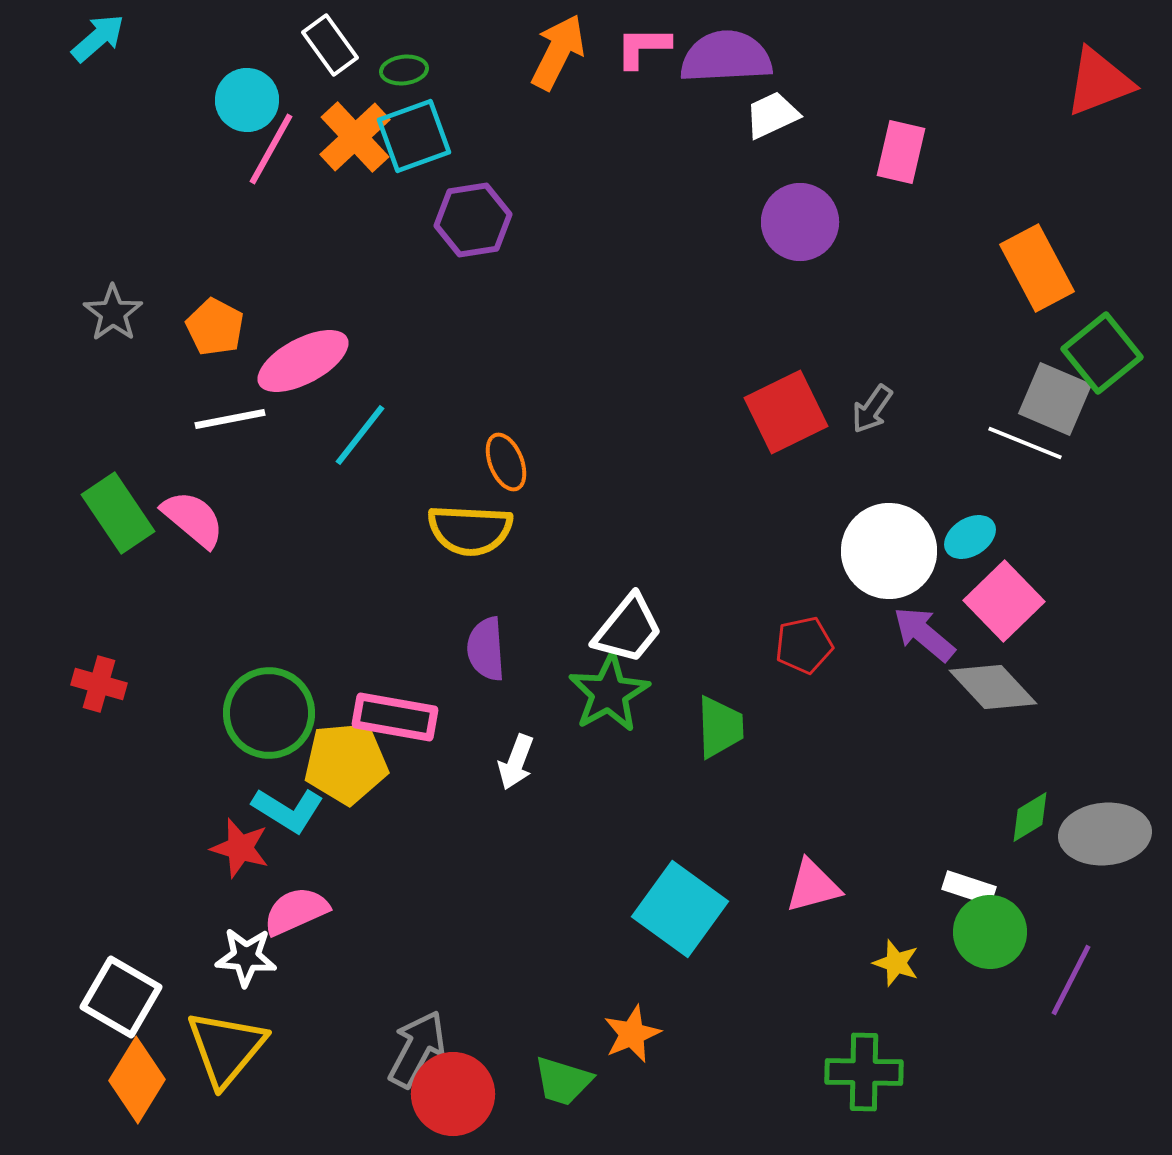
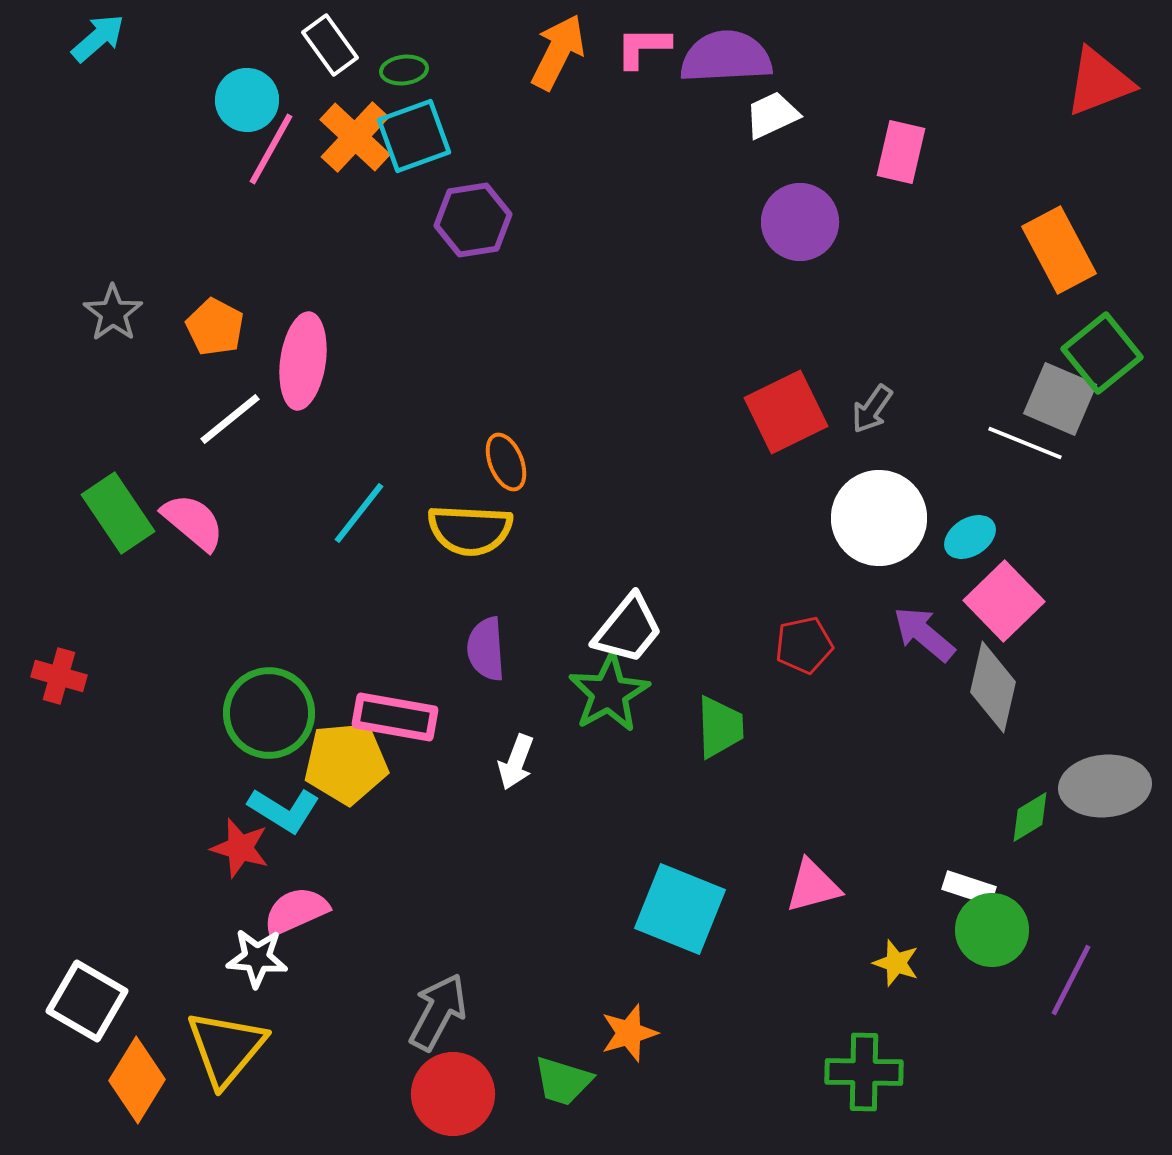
orange cross at (355, 137): rotated 4 degrees counterclockwise
orange rectangle at (1037, 268): moved 22 px right, 18 px up
pink ellipse at (303, 361): rotated 54 degrees counterclockwise
gray square at (1055, 399): moved 5 px right
white line at (230, 419): rotated 28 degrees counterclockwise
cyan line at (360, 435): moved 1 px left, 78 px down
pink semicircle at (193, 519): moved 3 px down
white circle at (889, 551): moved 10 px left, 33 px up
red cross at (99, 684): moved 40 px left, 8 px up
gray diamond at (993, 687): rotated 56 degrees clockwise
cyan L-shape at (288, 810): moved 4 px left
gray ellipse at (1105, 834): moved 48 px up
cyan square at (680, 909): rotated 14 degrees counterclockwise
green circle at (990, 932): moved 2 px right, 2 px up
white star at (246, 957): moved 11 px right, 1 px down
white square at (121, 997): moved 34 px left, 4 px down
orange star at (632, 1034): moved 3 px left, 1 px up; rotated 6 degrees clockwise
gray arrow at (417, 1049): moved 21 px right, 37 px up
